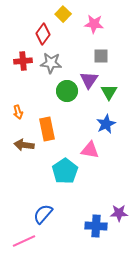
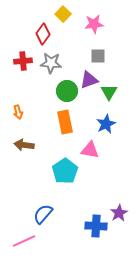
pink star: rotated 12 degrees counterclockwise
gray square: moved 3 px left
purple triangle: rotated 36 degrees clockwise
orange rectangle: moved 18 px right, 7 px up
purple star: rotated 30 degrees counterclockwise
